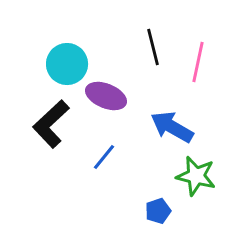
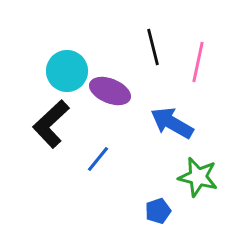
cyan circle: moved 7 px down
purple ellipse: moved 4 px right, 5 px up
blue arrow: moved 4 px up
blue line: moved 6 px left, 2 px down
green star: moved 2 px right, 1 px down
